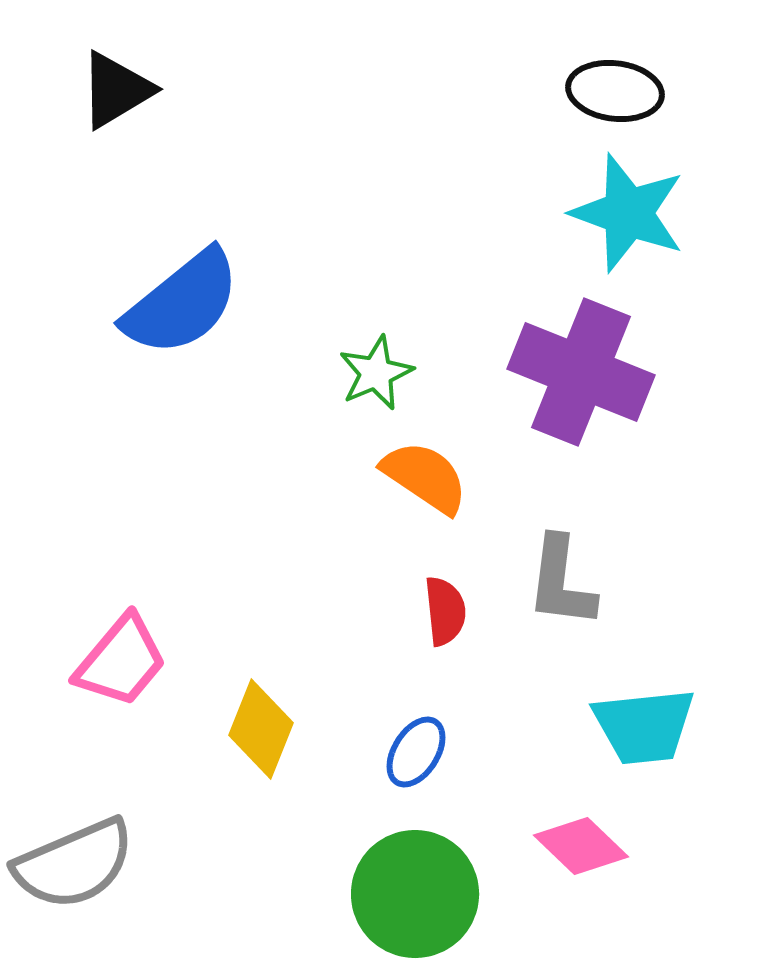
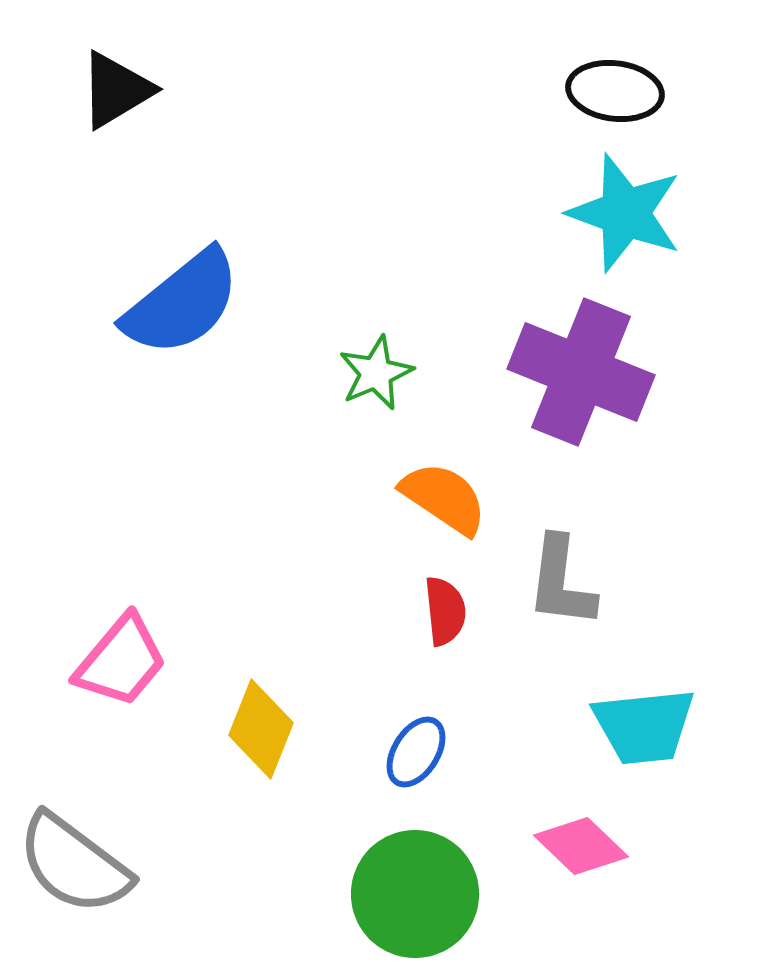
cyan star: moved 3 px left
orange semicircle: moved 19 px right, 21 px down
gray semicircle: rotated 60 degrees clockwise
